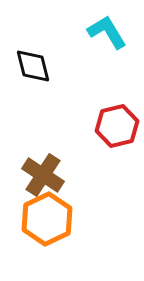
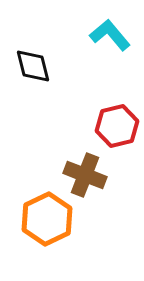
cyan L-shape: moved 3 px right, 3 px down; rotated 9 degrees counterclockwise
brown cross: moved 42 px right; rotated 12 degrees counterclockwise
